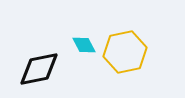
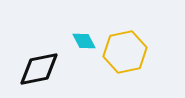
cyan diamond: moved 4 px up
